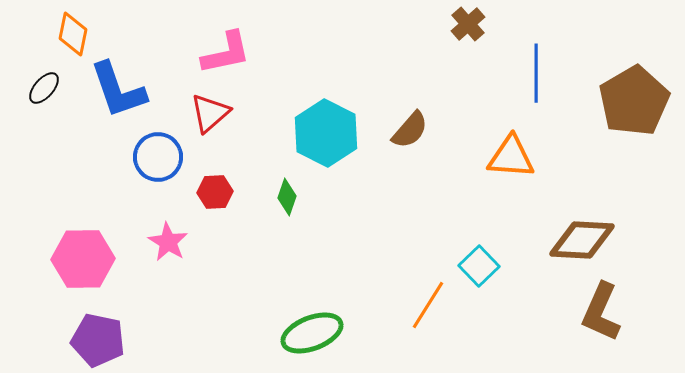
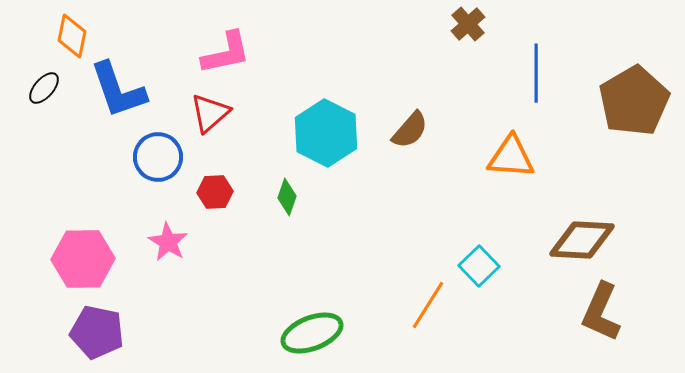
orange diamond: moved 1 px left, 2 px down
purple pentagon: moved 1 px left, 8 px up
